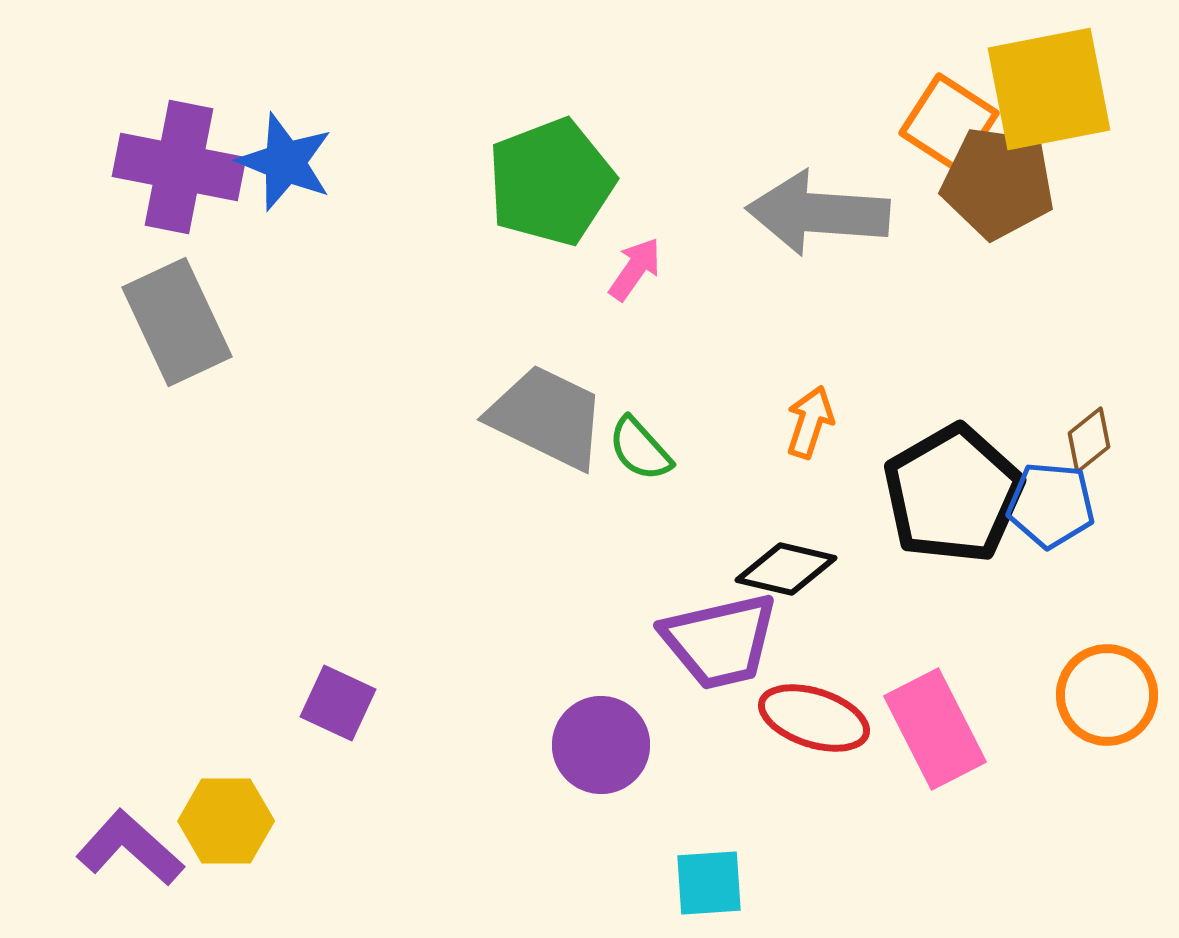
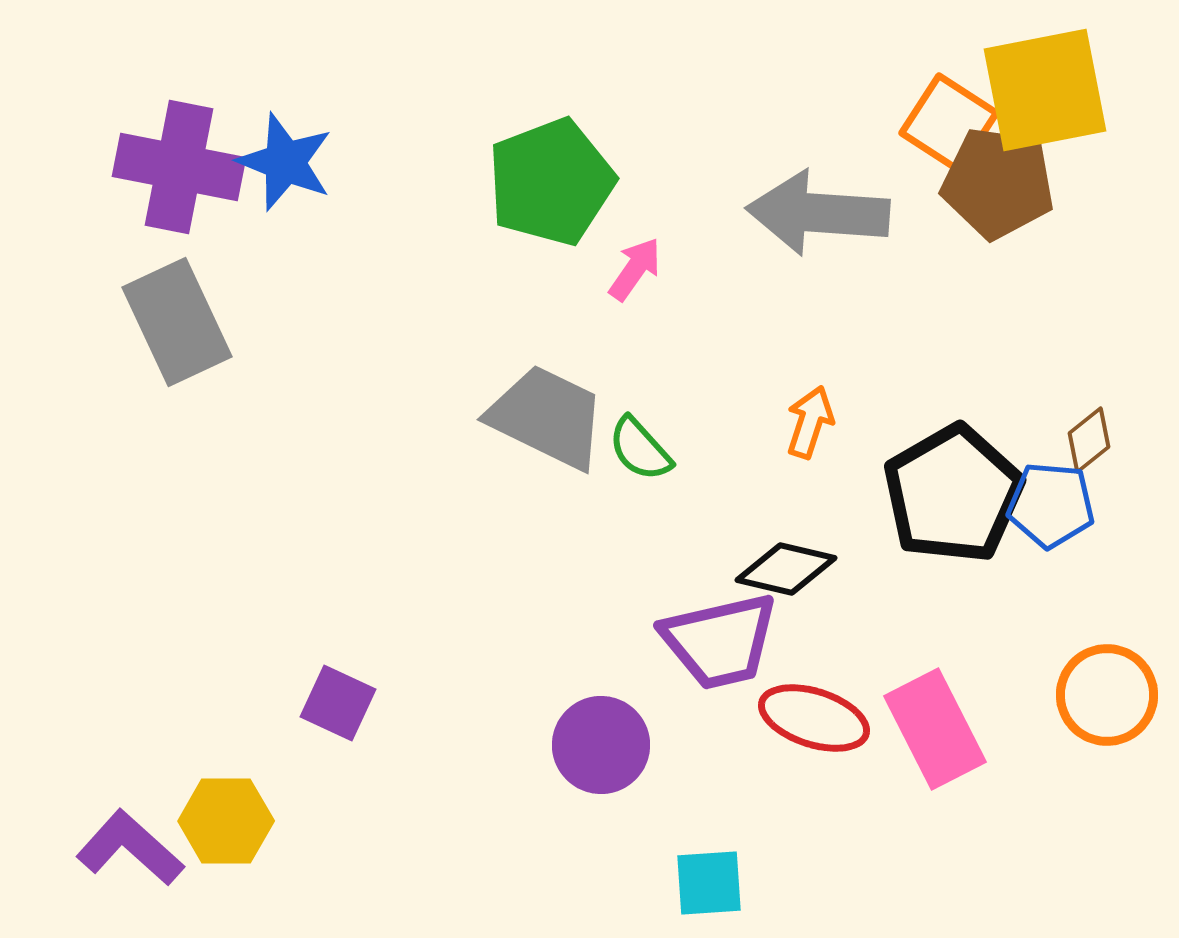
yellow square: moved 4 px left, 1 px down
